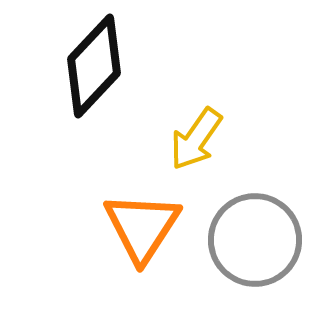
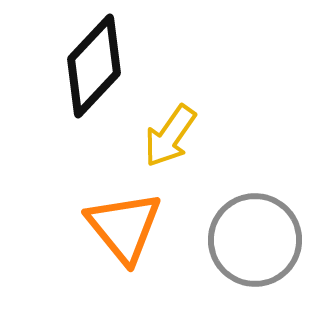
yellow arrow: moved 26 px left, 3 px up
orange triangle: moved 18 px left; rotated 12 degrees counterclockwise
